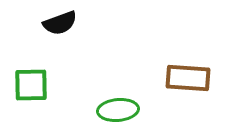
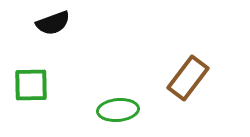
black semicircle: moved 7 px left
brown rectangle: rotated 57 degrees counterclockwise
